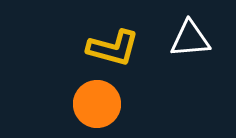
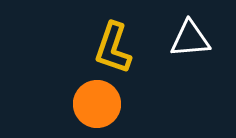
yellow L-shape: rotated 94 degrees clockwise
